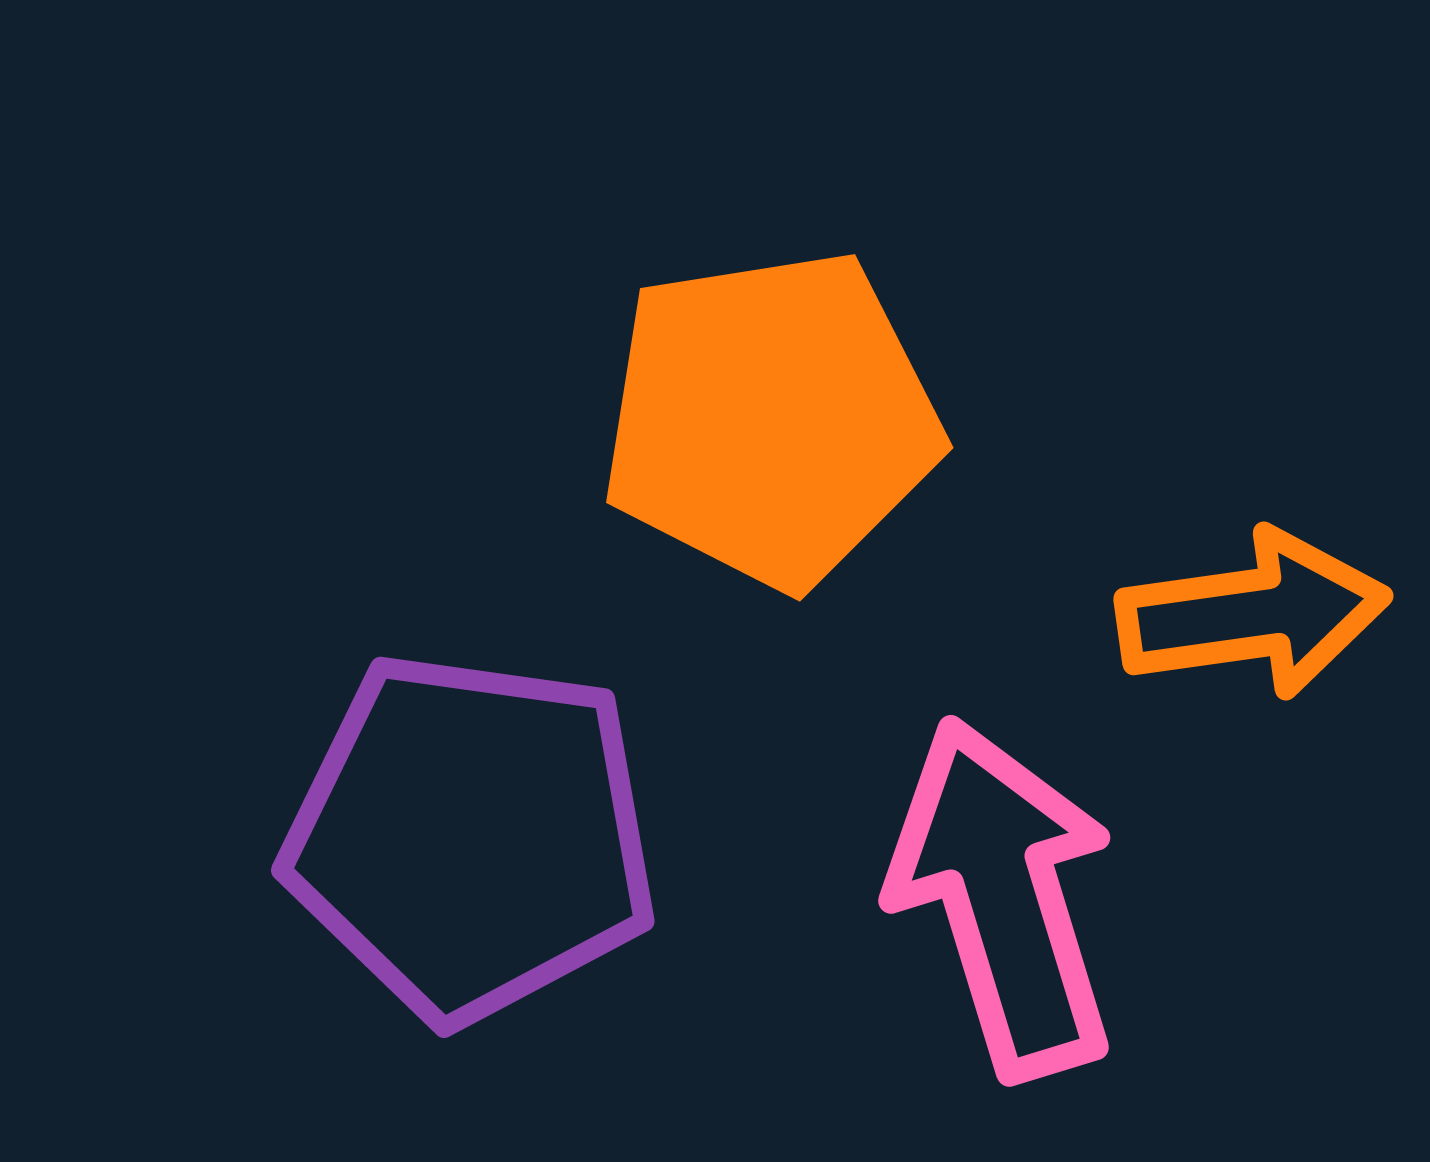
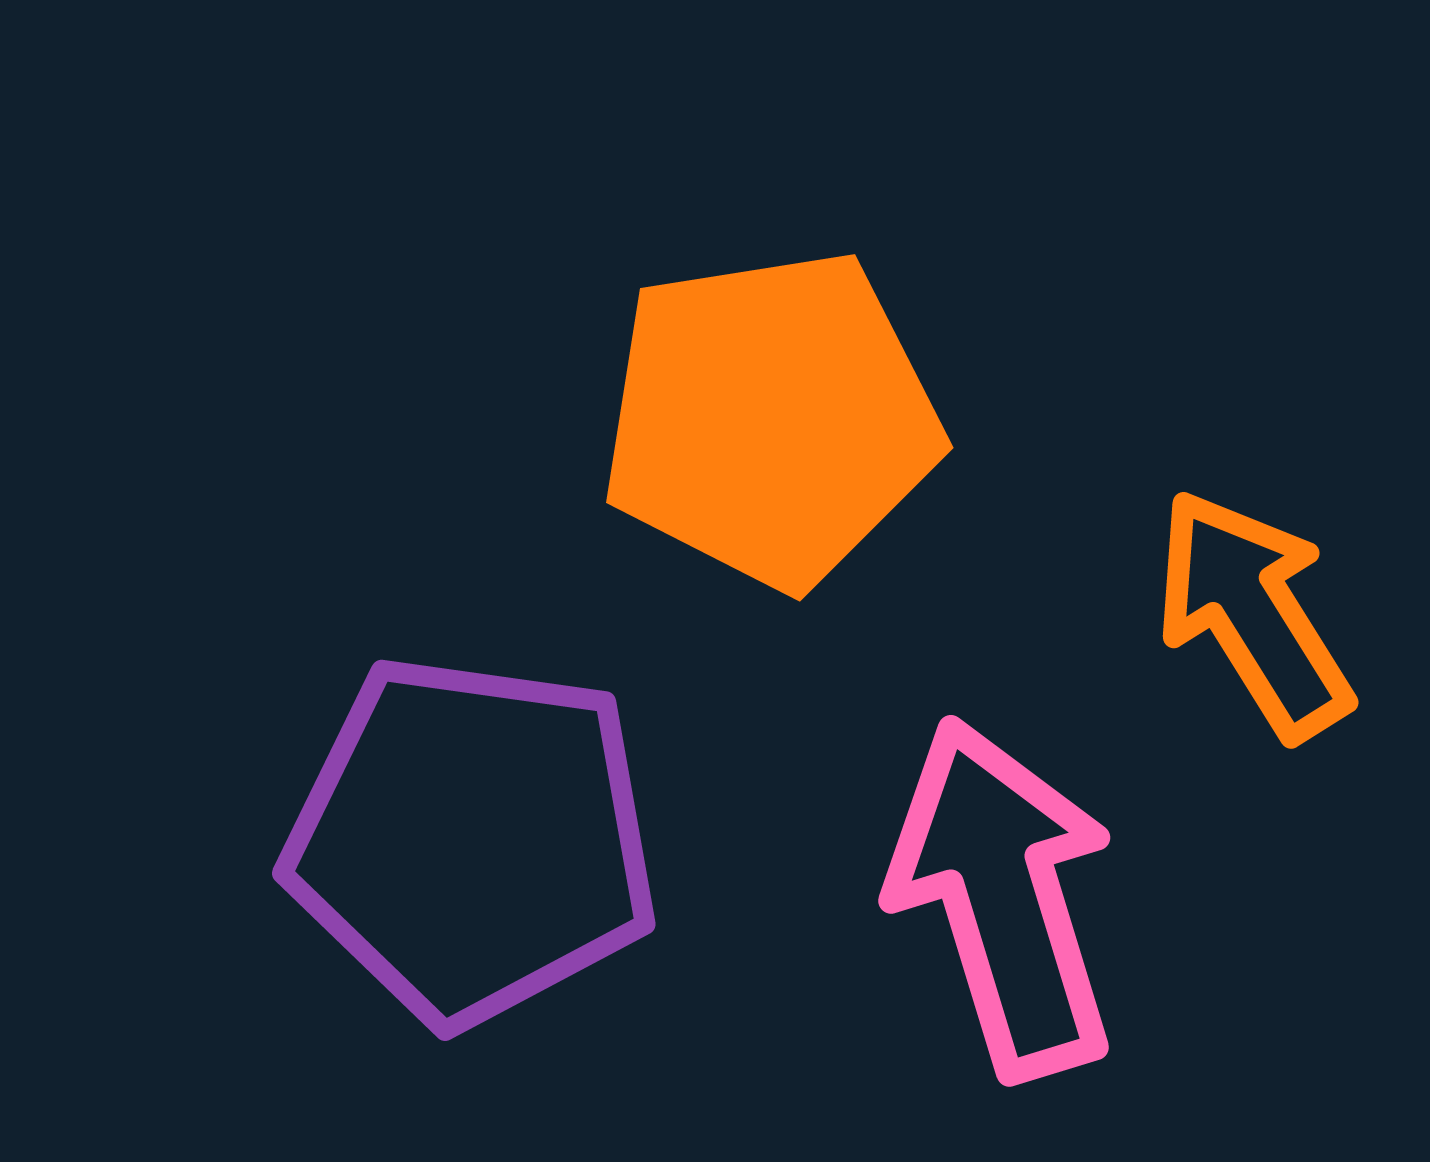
orange arrow: rotated 114 degrees counterclockwise
purple pentagon: moved 1 px right, 3 px down
